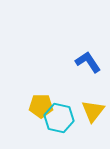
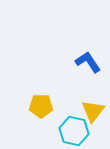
cyan hexagon: moved 15 px right, 13 px down
